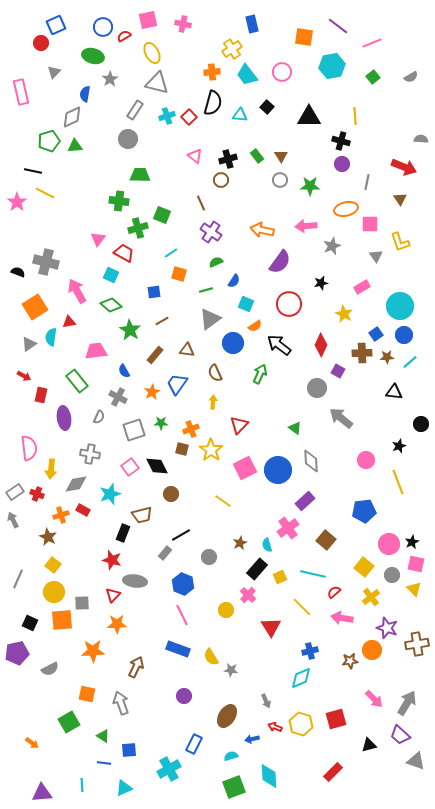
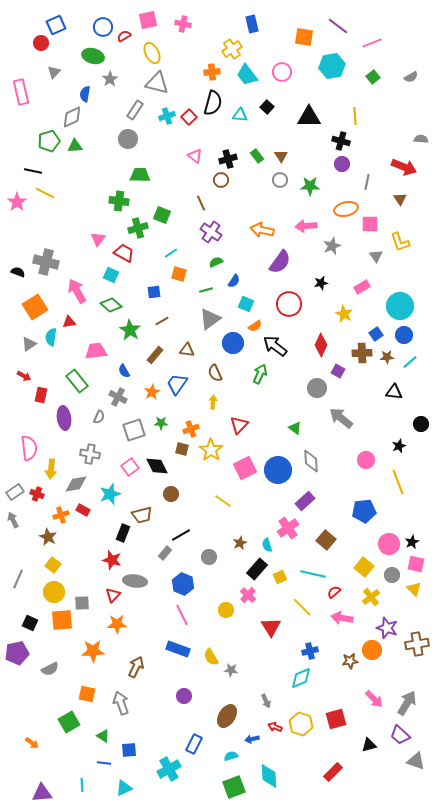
black arrow at (279, 345): moved 4 px left, 1 px down
